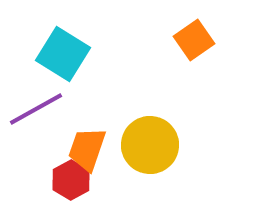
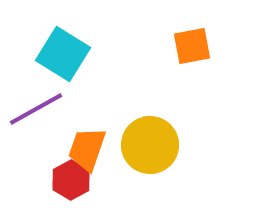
orange square: moved 2 px left, 6 px down; rotated 24 degrees clockwise
